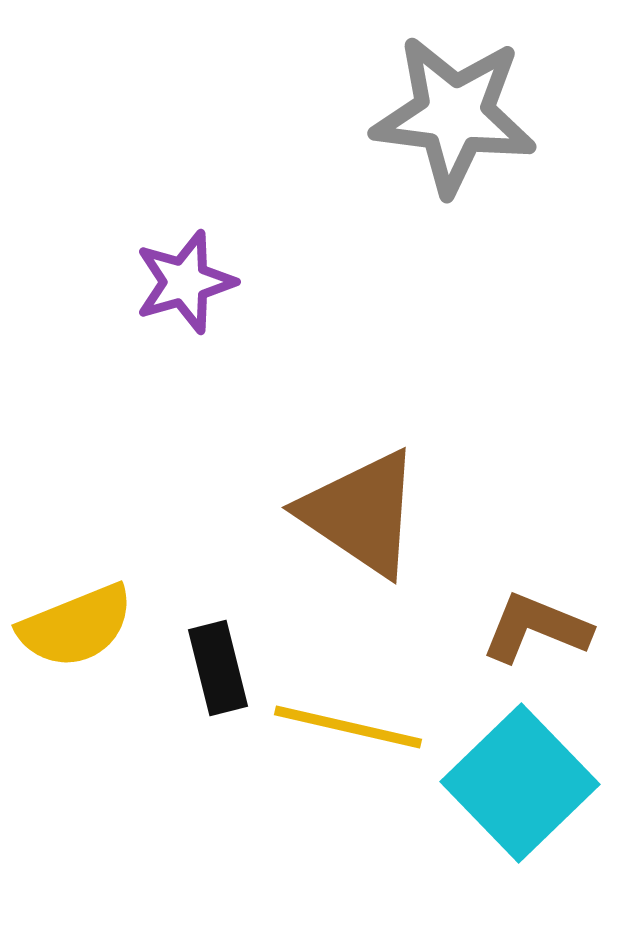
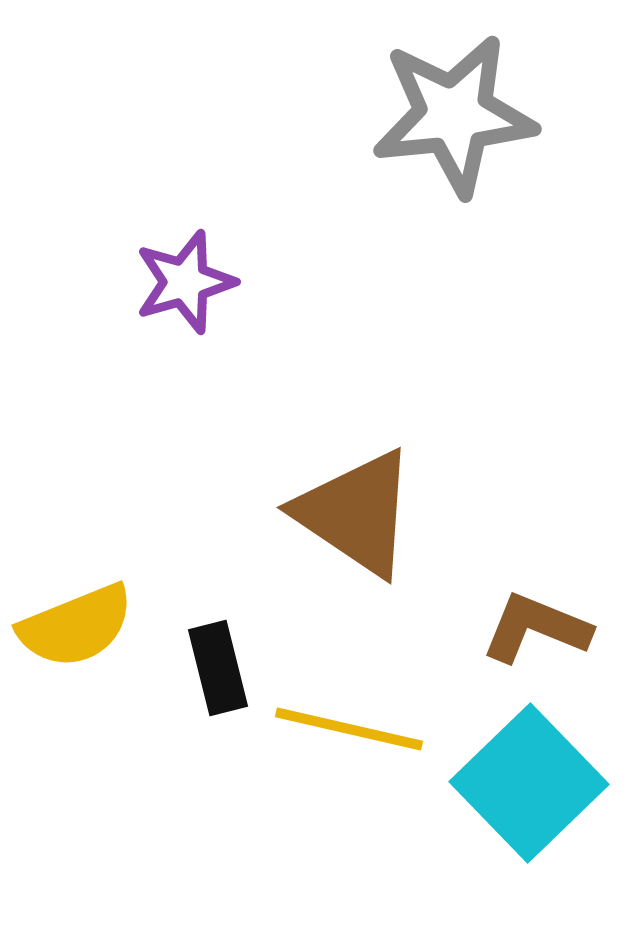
gray star: rotated 13 degrees counterclockwise
brown triangle: moved 5 px left
yellow line: moved 1 px right, 2 px down
cyan square: moved 9 px right
